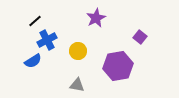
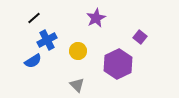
black line: moved 1 px left, 3 px up
purple hexagon: moved 2 px up; rotated 16 degrees counterclockwise
gray triangle: rotated 35 degrees clockwise
